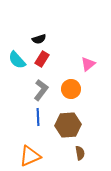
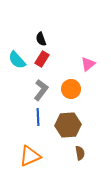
black semicircle: moved 2 px right; rotated 88 degrees clockwise
